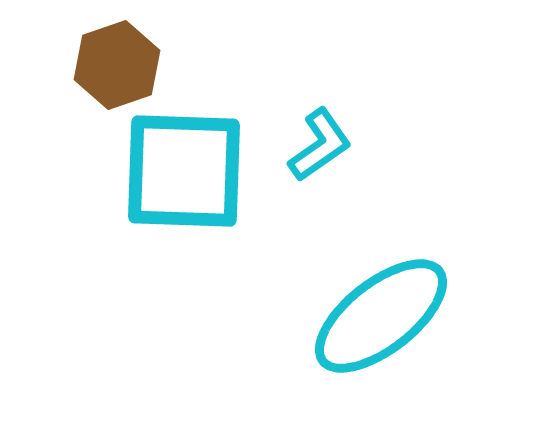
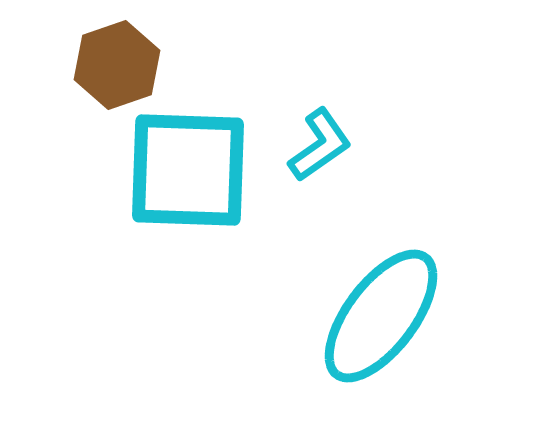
cyan square: moved 4 px right, 1 px up
cyan ellipse: rotated 15 degrees counterclockwise
